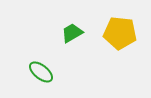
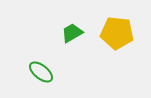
yellow pentagon: moved 3 px left
